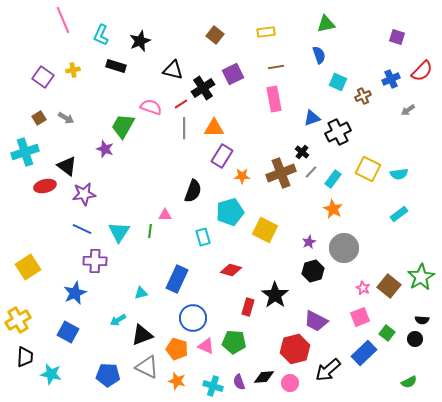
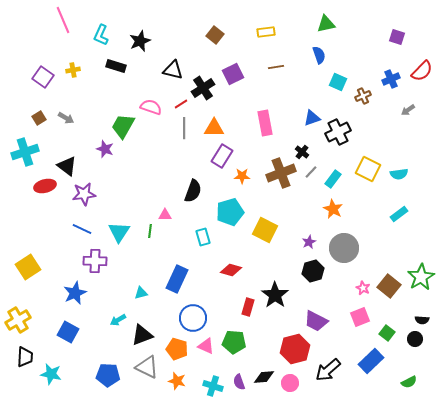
pink rectangle at (274, 99): moved 9 px left, 24 px down
blue rectangle at (364, 353): moved 7 px right, 8 px down
